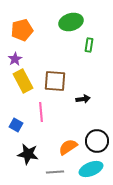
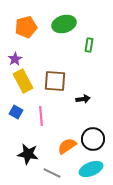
green ellipse: moved 7 px left, 2 px down
orange pentagon: moved 4 px right, 3 px up
pink line: moved 4 px down
blue square: moved 13 px up
black circle: moved 4 px left, 2 px up
orange semicircle: moved 1 px left, 1 px up
gray line: moved 3 px left, 1 px down; rotated 30 degrees clockwise
